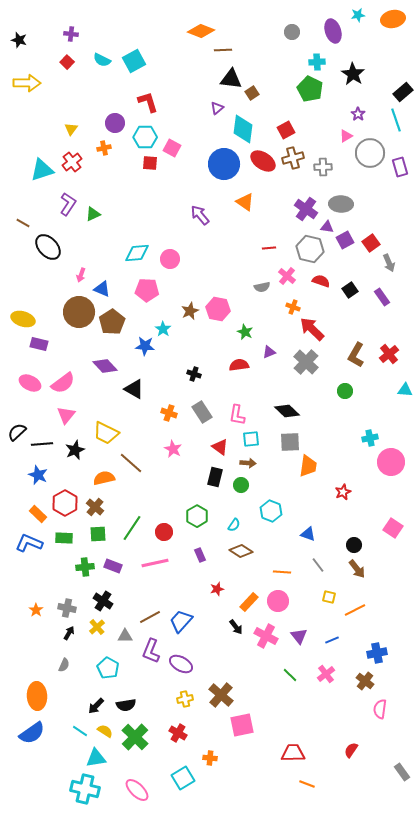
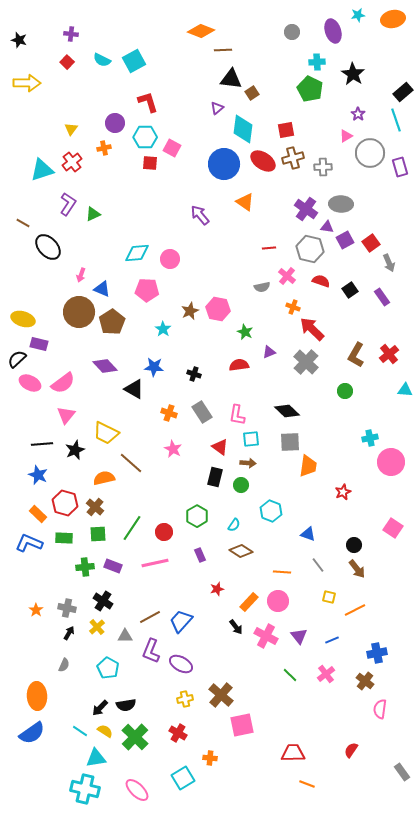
red square at (286, 130): rotated 18 degrees clockwise
blue star at (145, 346): moved 9 px right, 21 px down
black semicircle at (17, 432): moved 73 px up
red hexagon at (65, 503): rotated 15 degrees counterclockwise
black arrow at (96, 706): moved 4 px right, 2 px down
